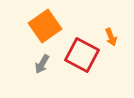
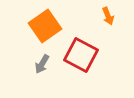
orange arrow: moved 3 px left, 21 px up
red square: moved 1 px left
